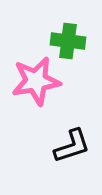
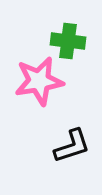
pink star: moved 3 px right
